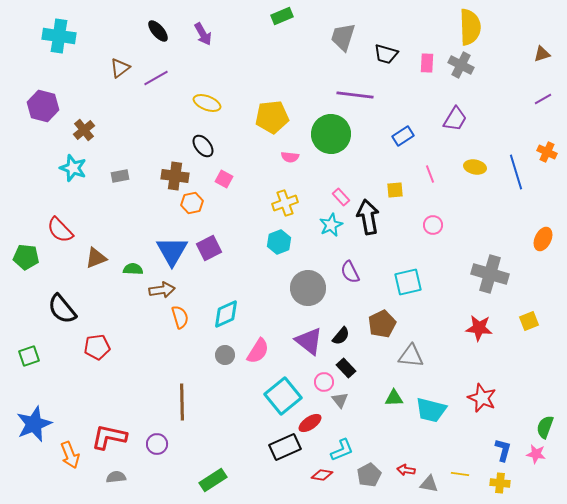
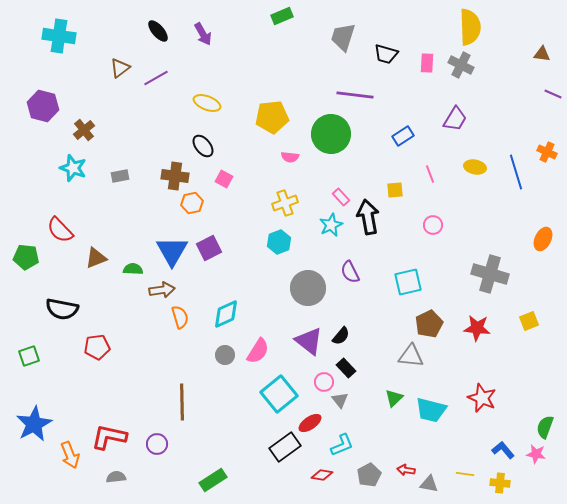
brown triangle at (542, 54): rotated 24 degrees clockwise
purple line at (543, 99): moved 10 px right, 5 px up; rotated 54 degrees clockwise
black semicircle at (62, 309): rotated 40 degrees counterclockwise
brown pentagon at (382, 324): moved 47 px right
red star at (479, 328): moved 2 px left
cyan square at (283, 396): moved 4 px left, 2 px up
green triangle at (394, 398): rotated 42 degrees counterclockwise
blue star at (34, 424): rotated 6 degrees counterclockwise
black rectangle at (285, 447): rotated 12 degrees counterclockwise
cyan L-shape at (342, 450): moved 5 px up
blue L-shape at (503, 450): rotated 55 degrees counterclockwise
yellow line at (460, 474): moved 5 px right
